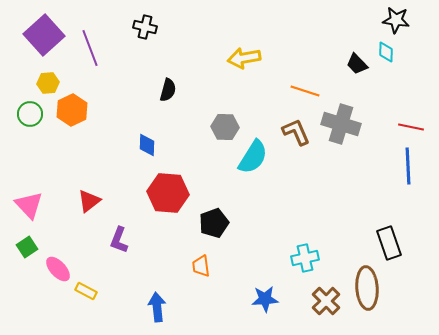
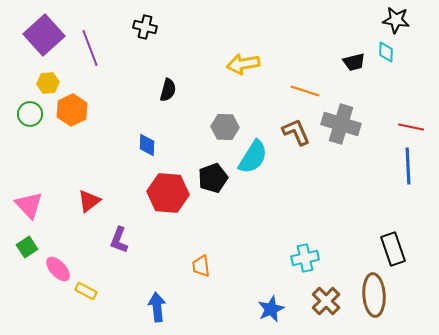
yellow arrow: moved 1 px left, 6 px down
black trapezoid: moved 3 px left, 2 px up; rotated 60 degrees counterclockwise
black pentagon: moved 1 px left, 45 px up
black rectangle: moved 4 px right, 6 px down
brown ellipse: moved 7 px right, 7 px down
blue star: moved 6 px right, 10 px down; rotated 20 degrees counterclockwise
